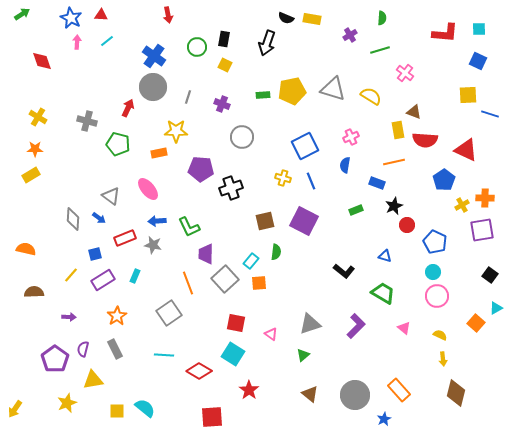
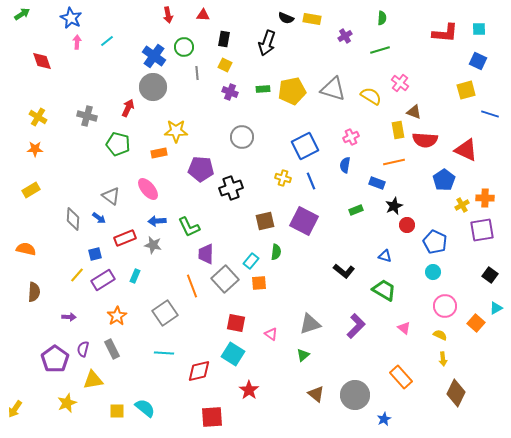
red triangle at (101, 15): moved 102 px right
purple cross at (350, 35): moved 5 px left, 1 px down
green circle at (197, 47): moved 13 px left
pink cross at (405, 73): moved 5 px left, 10 px down
green rectangle at (263, 95): moved 6 px up
yellow square at (468, 95): moved 2 px left, 5 px up; rotated 12 degrees counterclockwise
gray line at (188, 97): moved 9 px right, 24 px up; rotated 24 degrees counterclockwise
purple cross at (222, 104): moved 8 px right, 12 px up
gray cross at (87, 121): moved 5 px up
yellow rectangle at (31, 175): moved 15 px down
yellow line at (71, 275): moved 6 px right
orange line at (188, 283): moved 4 px right, 3 px down
brown semicircle at (34, 292): rotated 96 degrees clockwise
green trapezoid at (383, 293): moved 1 px right, 3 px up
pink circle at (437, 296): moved 8 px right, 10 px down
gray square at (169, 313): moved 4 px left
gray rectangle at (115, 349): moved 3 px left
cyan line at (164, 355): moved 2 px up
red diamond at (199, 371): rotated 45 degrees counterclockwise
orange rectangle at (399, 390): moved 2 px right, 13 px up
brown diamond at (456, 393): rotated 12 degrees clockwise
brown triangle at (310, 394): moved 6 px right
